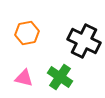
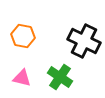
orange hexagon: moved 4 px left, 3 px down; rotated 20 degrees clockwise
pink triangle: moved 2 px left
